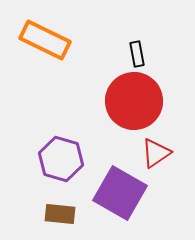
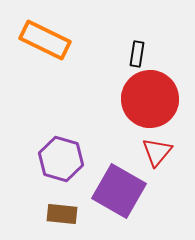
black rectangle: rotated 20 degrees clockwise
red circle: moved 16 px right, 2 px up
red triangle: moved 1 px right, 1 px up; rotated 16 degrees counterclockwise
purple square: moved 1 px left, 2 px up
brown rectangle: moved 2 px right
